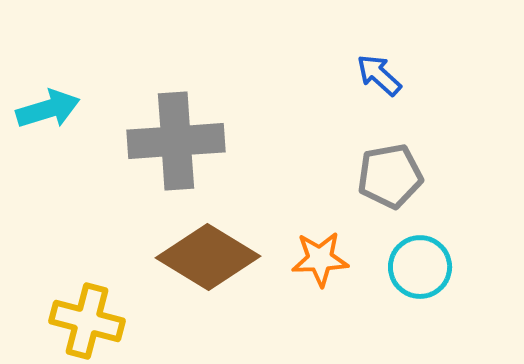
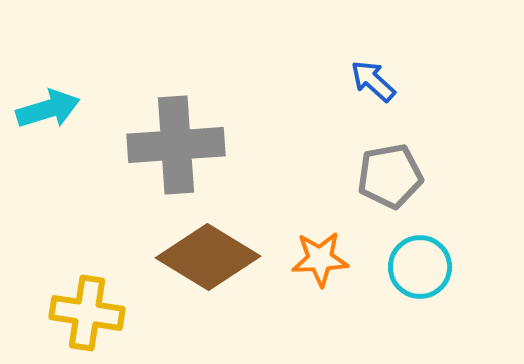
blue arrow: moved 6 px left, 6 px down
gray cross: moved 4 px down
yellow cross: moved 8 px up; rotated 6 degrees counterclockwise
